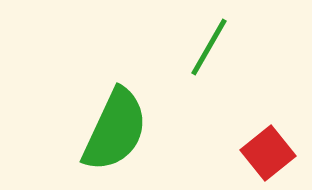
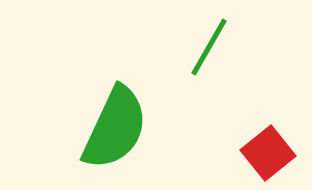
green semicircle: moved 2 px up
